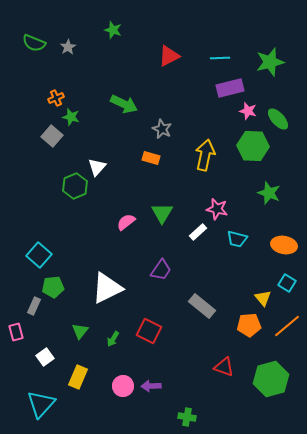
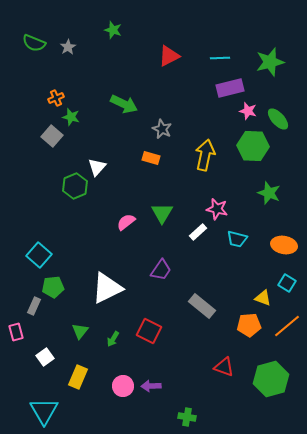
yellow triangle at (263, 298): rotated 30 degrees counterclockwise
cyan triangle at (41, 404): moved 3 px right, 7 px down; rotated 12 degrees counterclockwise
